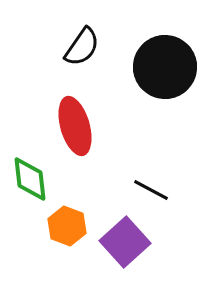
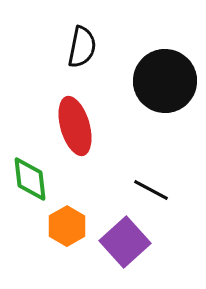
black semicircle: rotated 24 degrees counterclockwise
black circle: moved 14 px down
orange hexagon: rotated 9 degrees clockwise
